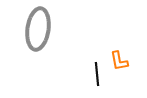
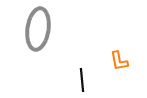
black line: moved 15 px left, 6 px down
